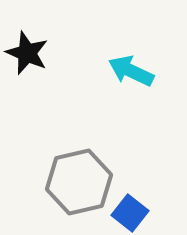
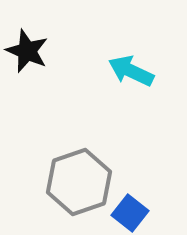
black star: moved 2 px up
gray hexagon: rotated 6 degrees counterclockwise
